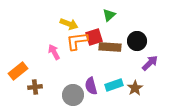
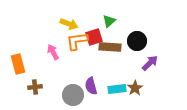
green triangle: moved 6 px down
pink arrow: moved 1 px left
orange rectangle: moved 7 px up; rotated 66 degrees counterclockwise
cyan rectangle: moved 3 px right, 4 px down; rotated 12 degrees clockwise
